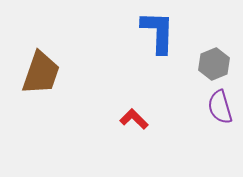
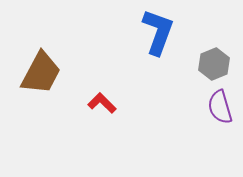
blue L-shape: rotated 18 degrees clockwise
brown trapezoid: rotated 9 degrees clockwise
red L-shape: moved 32 px left, 16 px up
